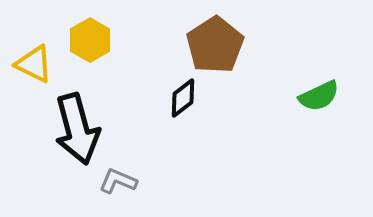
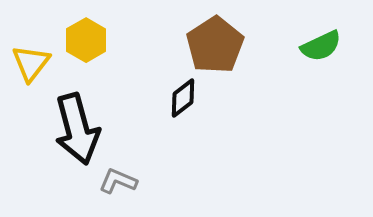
yellow hexagon: moved 4 px left
yellow triangle: moved 3 px left, 1 px up; rotated 42 degrees clockwise
green semicircle: moved 2 px right, 50 px up
